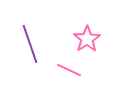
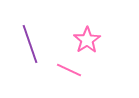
pink star: moved 1 px down
